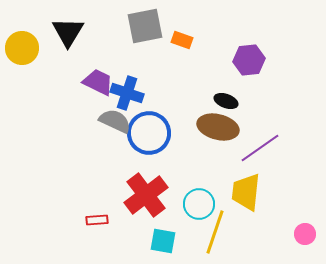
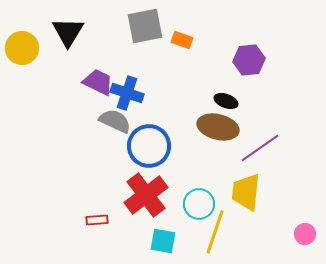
blue circle: moved 13 px down
